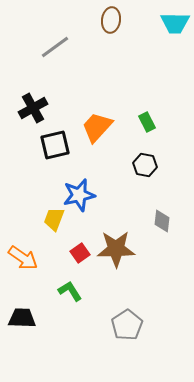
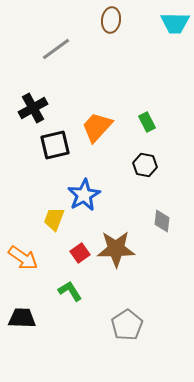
gray line: moved 1 px right, 2 px down
blue star: moved 5 px right; rotated 16 degrees counterclockwise
